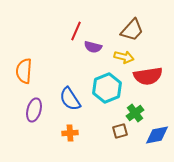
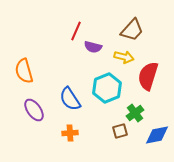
orange semicircle: rotated 20 degrees counterclockwise
red semicircle: rotated 116 degrees clockwise
purple ellipse: rotated 50 degrees counterclockwise
